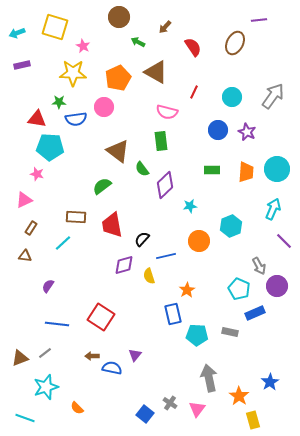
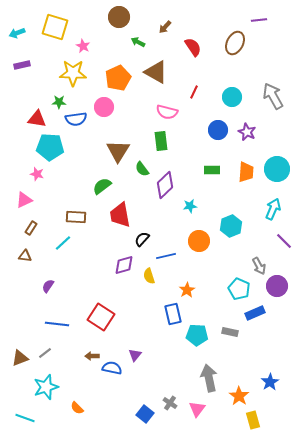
gray arrow at (273, 96): rotated 64 degrees counterclockwise
brown triangle at (118, 151): rotated 25 degrees clockwise
red trapezoid at (112, 225): moved 8 px right, 10 px up
